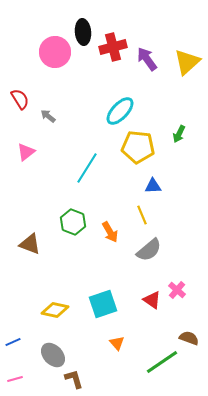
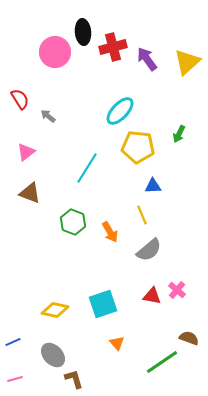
brown triangle: moved 51 px up
red triangle: moved 4 px up; rotated 24 degrees counterclockwise
